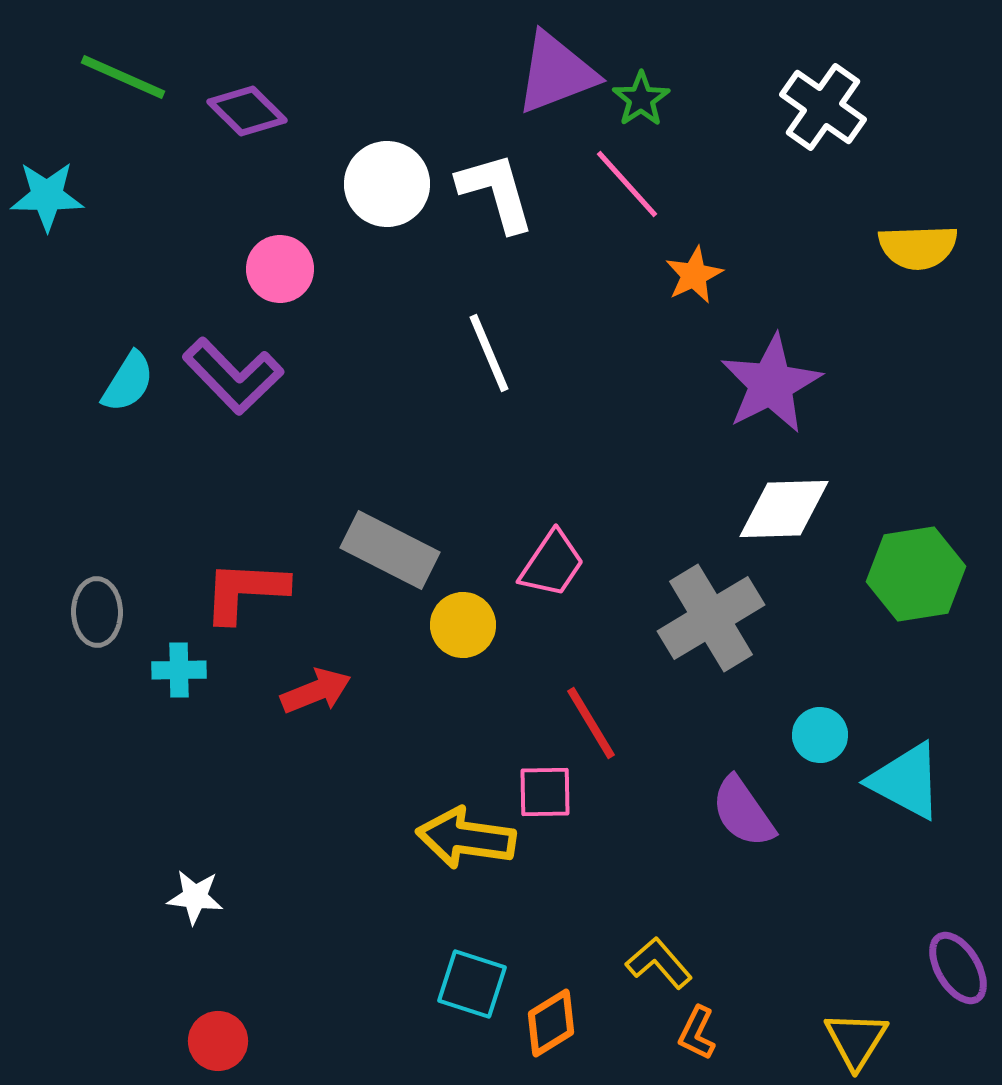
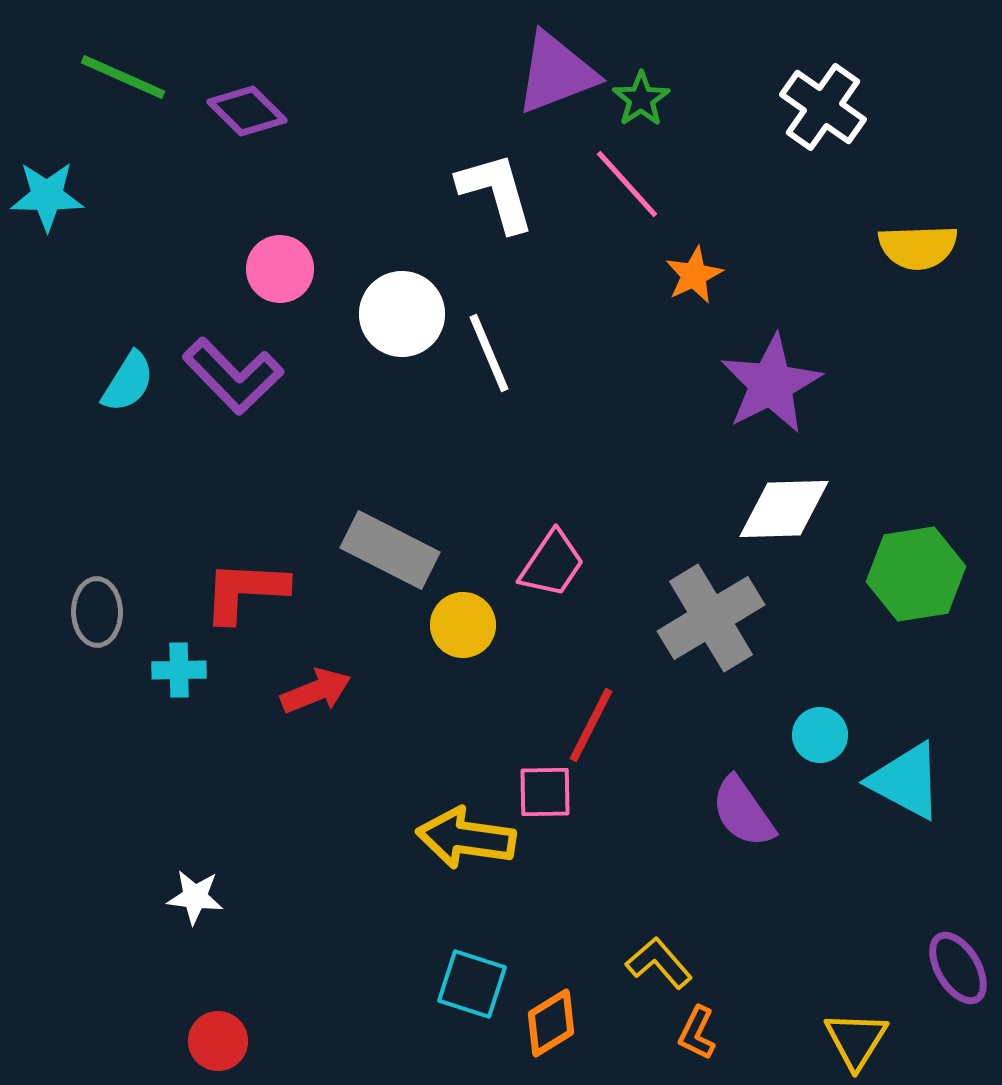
white circle: moved 15 px right, 130 px down
red line: moved 2 px down; rotated 58 degrees clockwise
